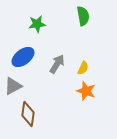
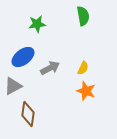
gray arrow: moved 7 px left, 4 px down; rotated 30 degrees clockwise
